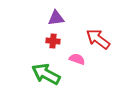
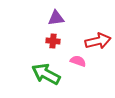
red arrow: moved 2 px down; rotated 130 degrees clockwise
pink semicircle: moved 1 px right, 2 px down
